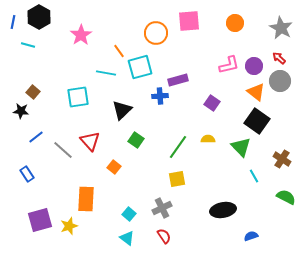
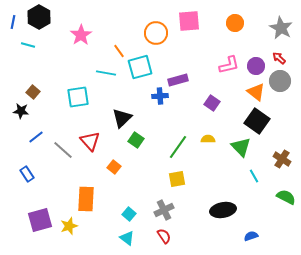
purple circle at (254, 66): moved 2 px right
black triangle at (122, 110): moved 8 px down
gray cross at (162, 208): moved 2 px right, 2 px down
